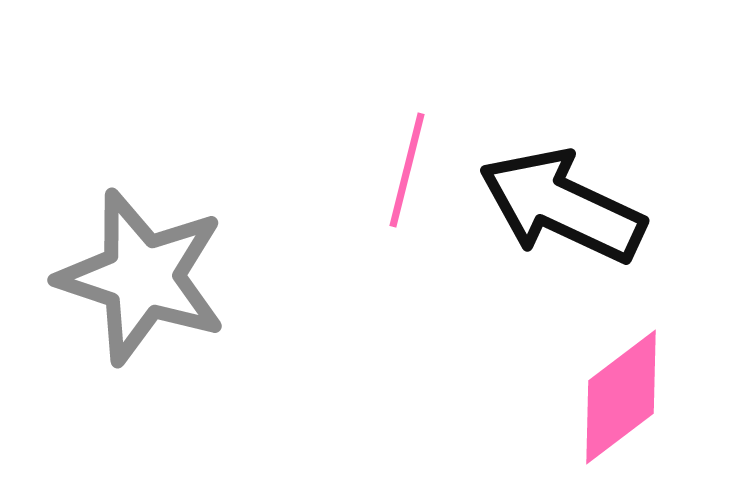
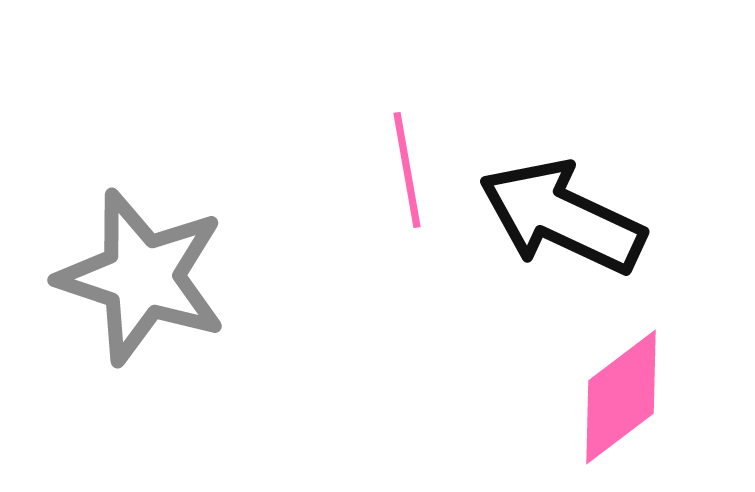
pink line: rotated 24 degrees counterclockwise
black arrow: moved 11 px down
